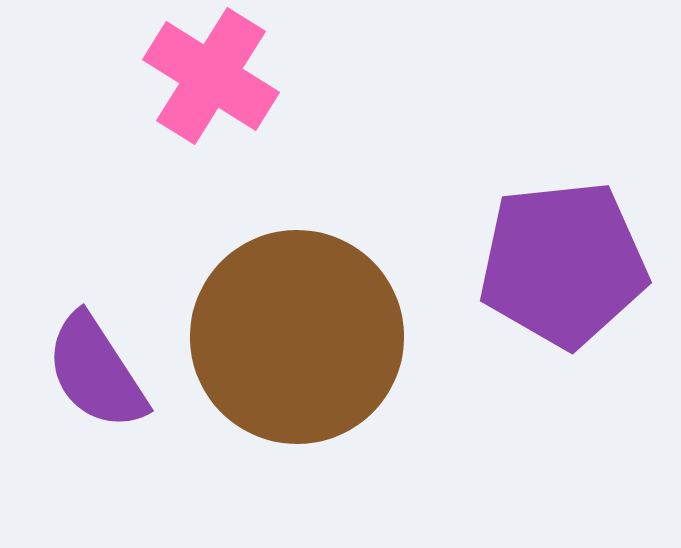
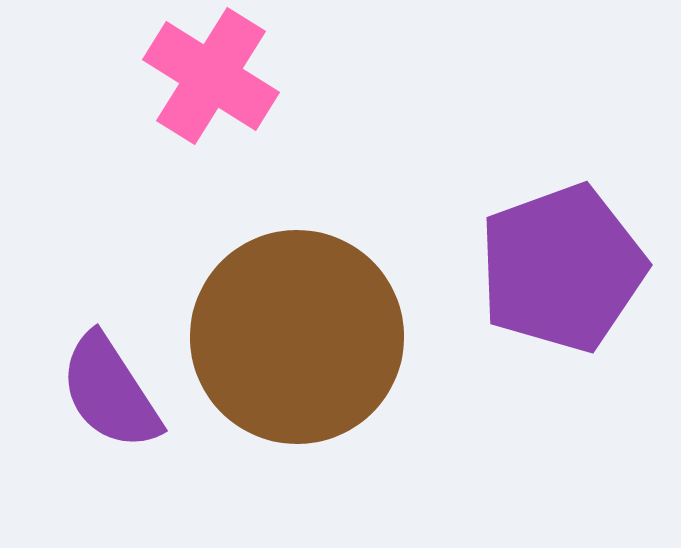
purple pentagon: moved 1 px left, 4 px down; rotated 14 degrees counterclockwise
purple semicircle: moved 14 px right, 20 px down
